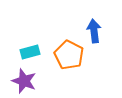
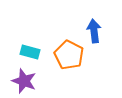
cyan rectangle: rotated 30 degrees clockwise
